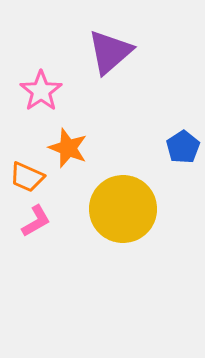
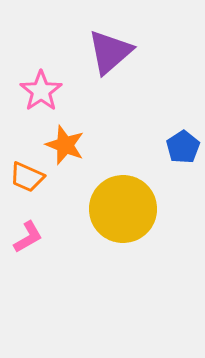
orange star: moved 3 px left, 3 px up
pink L-shape: moved 8 px left, 16 px down
